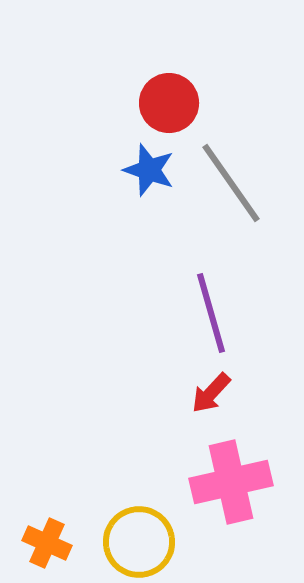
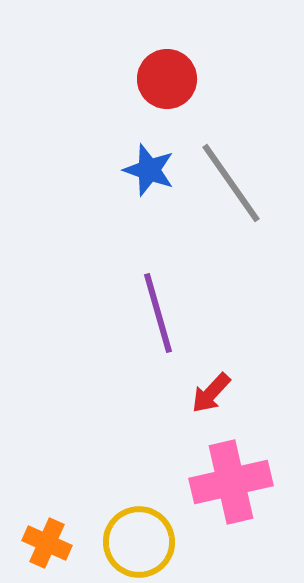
red circle: moved 2 px left, 24 px up
purple line: moved 53 px left
